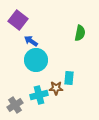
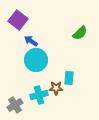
green semicircle: rotated 35 degrees clockwise
